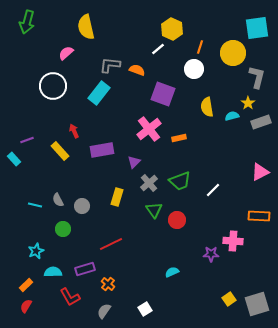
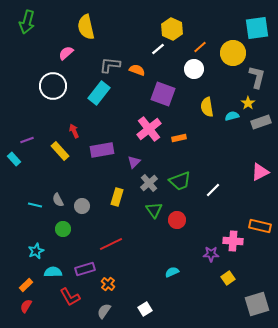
orange line at (200, 47): rotated 32 degrees clockwise
orange rectangle at (259, 216): moved 1 px right, 10 px down; rotated 10 degrees clockwise
yellow square at (229, 299): moved 1 px left, 21 px up
